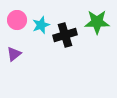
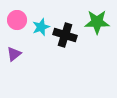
cyan star: moved 2 px down
black cross: rotated 35 degrees clockwise
